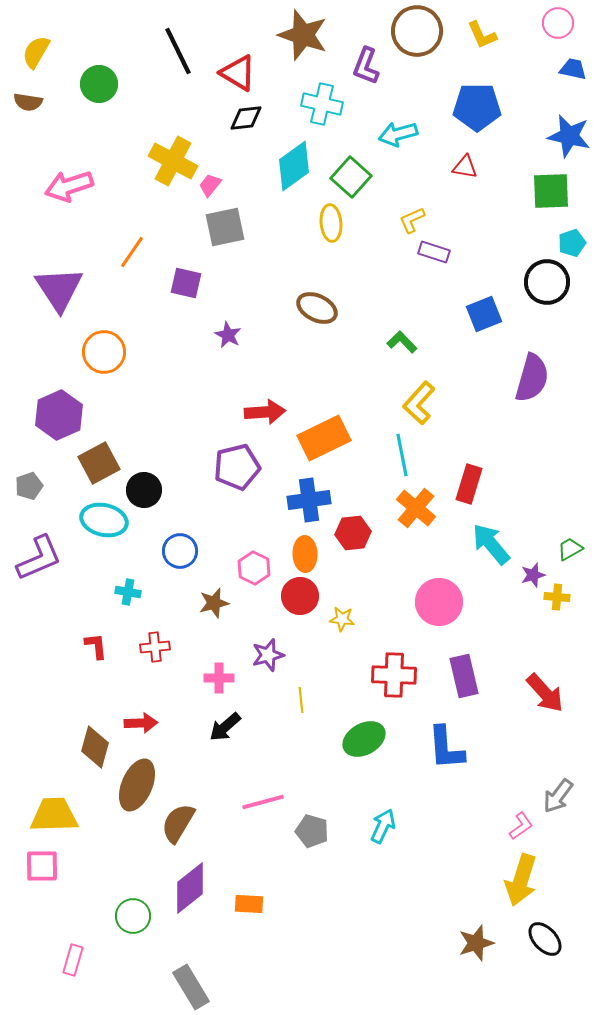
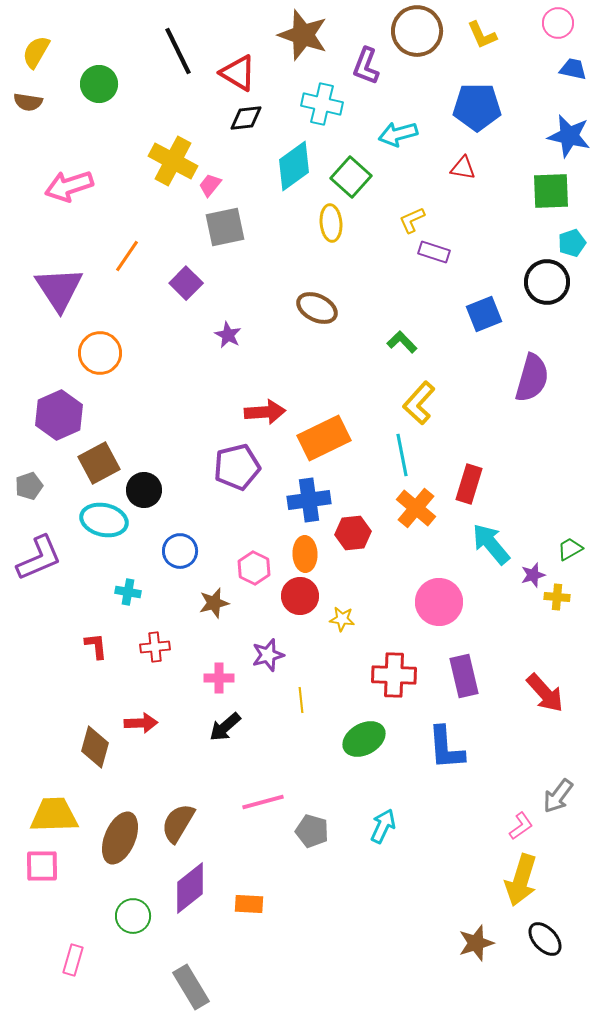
red triangle at (465, 167): moved 2 px left, 1 px down
orange line at (132, 252): moved 5 px left, 4 px down
purple square at (186, 283): rotated 32 degrees clockwise
orange circle at (104, 352): moved 4 px left, 1 px down
brown ellipse at (137, 785): moved 17 px left, 53 px down
